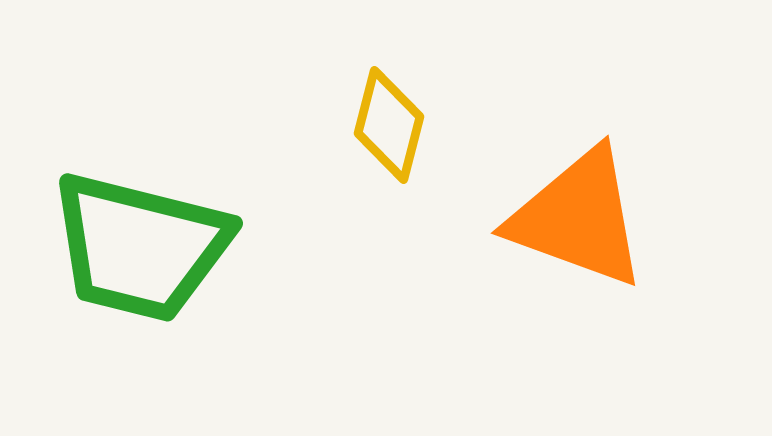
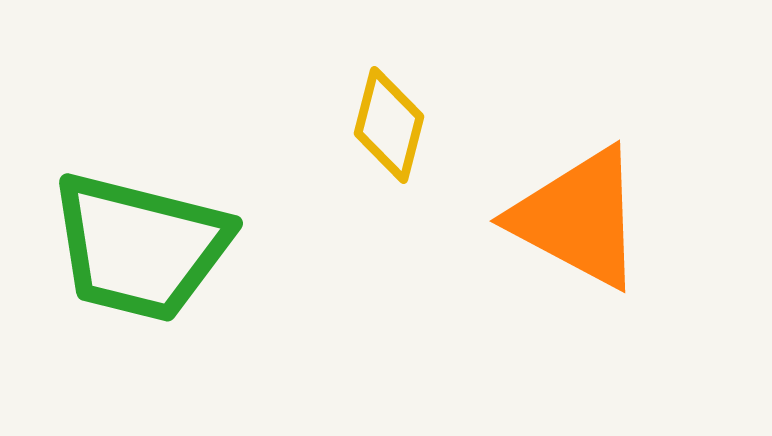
orange triangle: rotated 8 degrees clockwise
